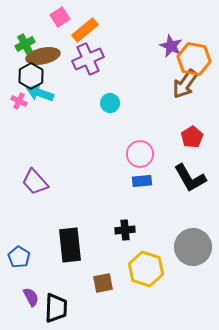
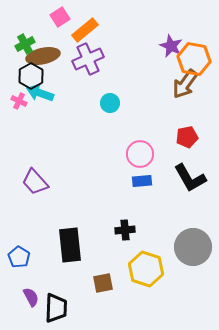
red pentagon: moved 5 px left; rotated 20 degrees clockwise
